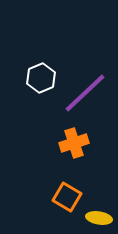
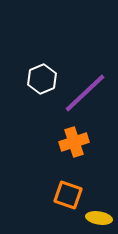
white hexagon: moved 1 px right, 1 px down
orange cross: moved 1 px up
orange square: moved 1 px right, 2 px up; rotated 12 degrees counterclockwise
